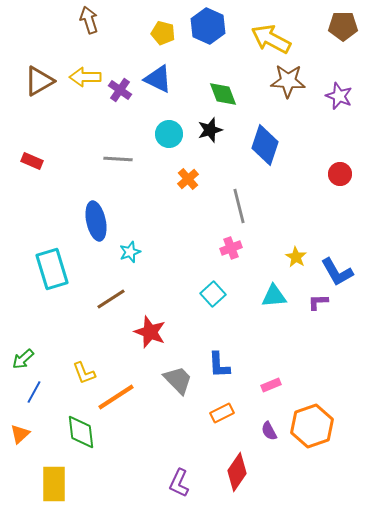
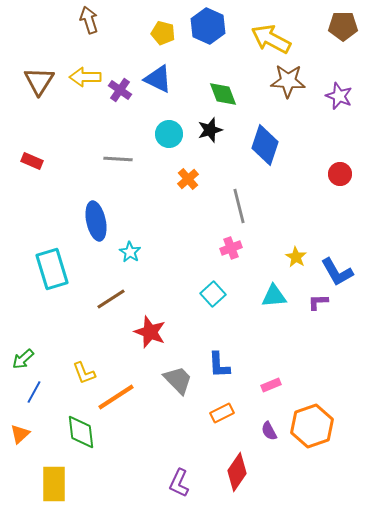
brown triangle at (39, 81): rotated 28 degrees counterclockwise
cyan star at (130, 252): rotated 20 degrees counterclockwise
